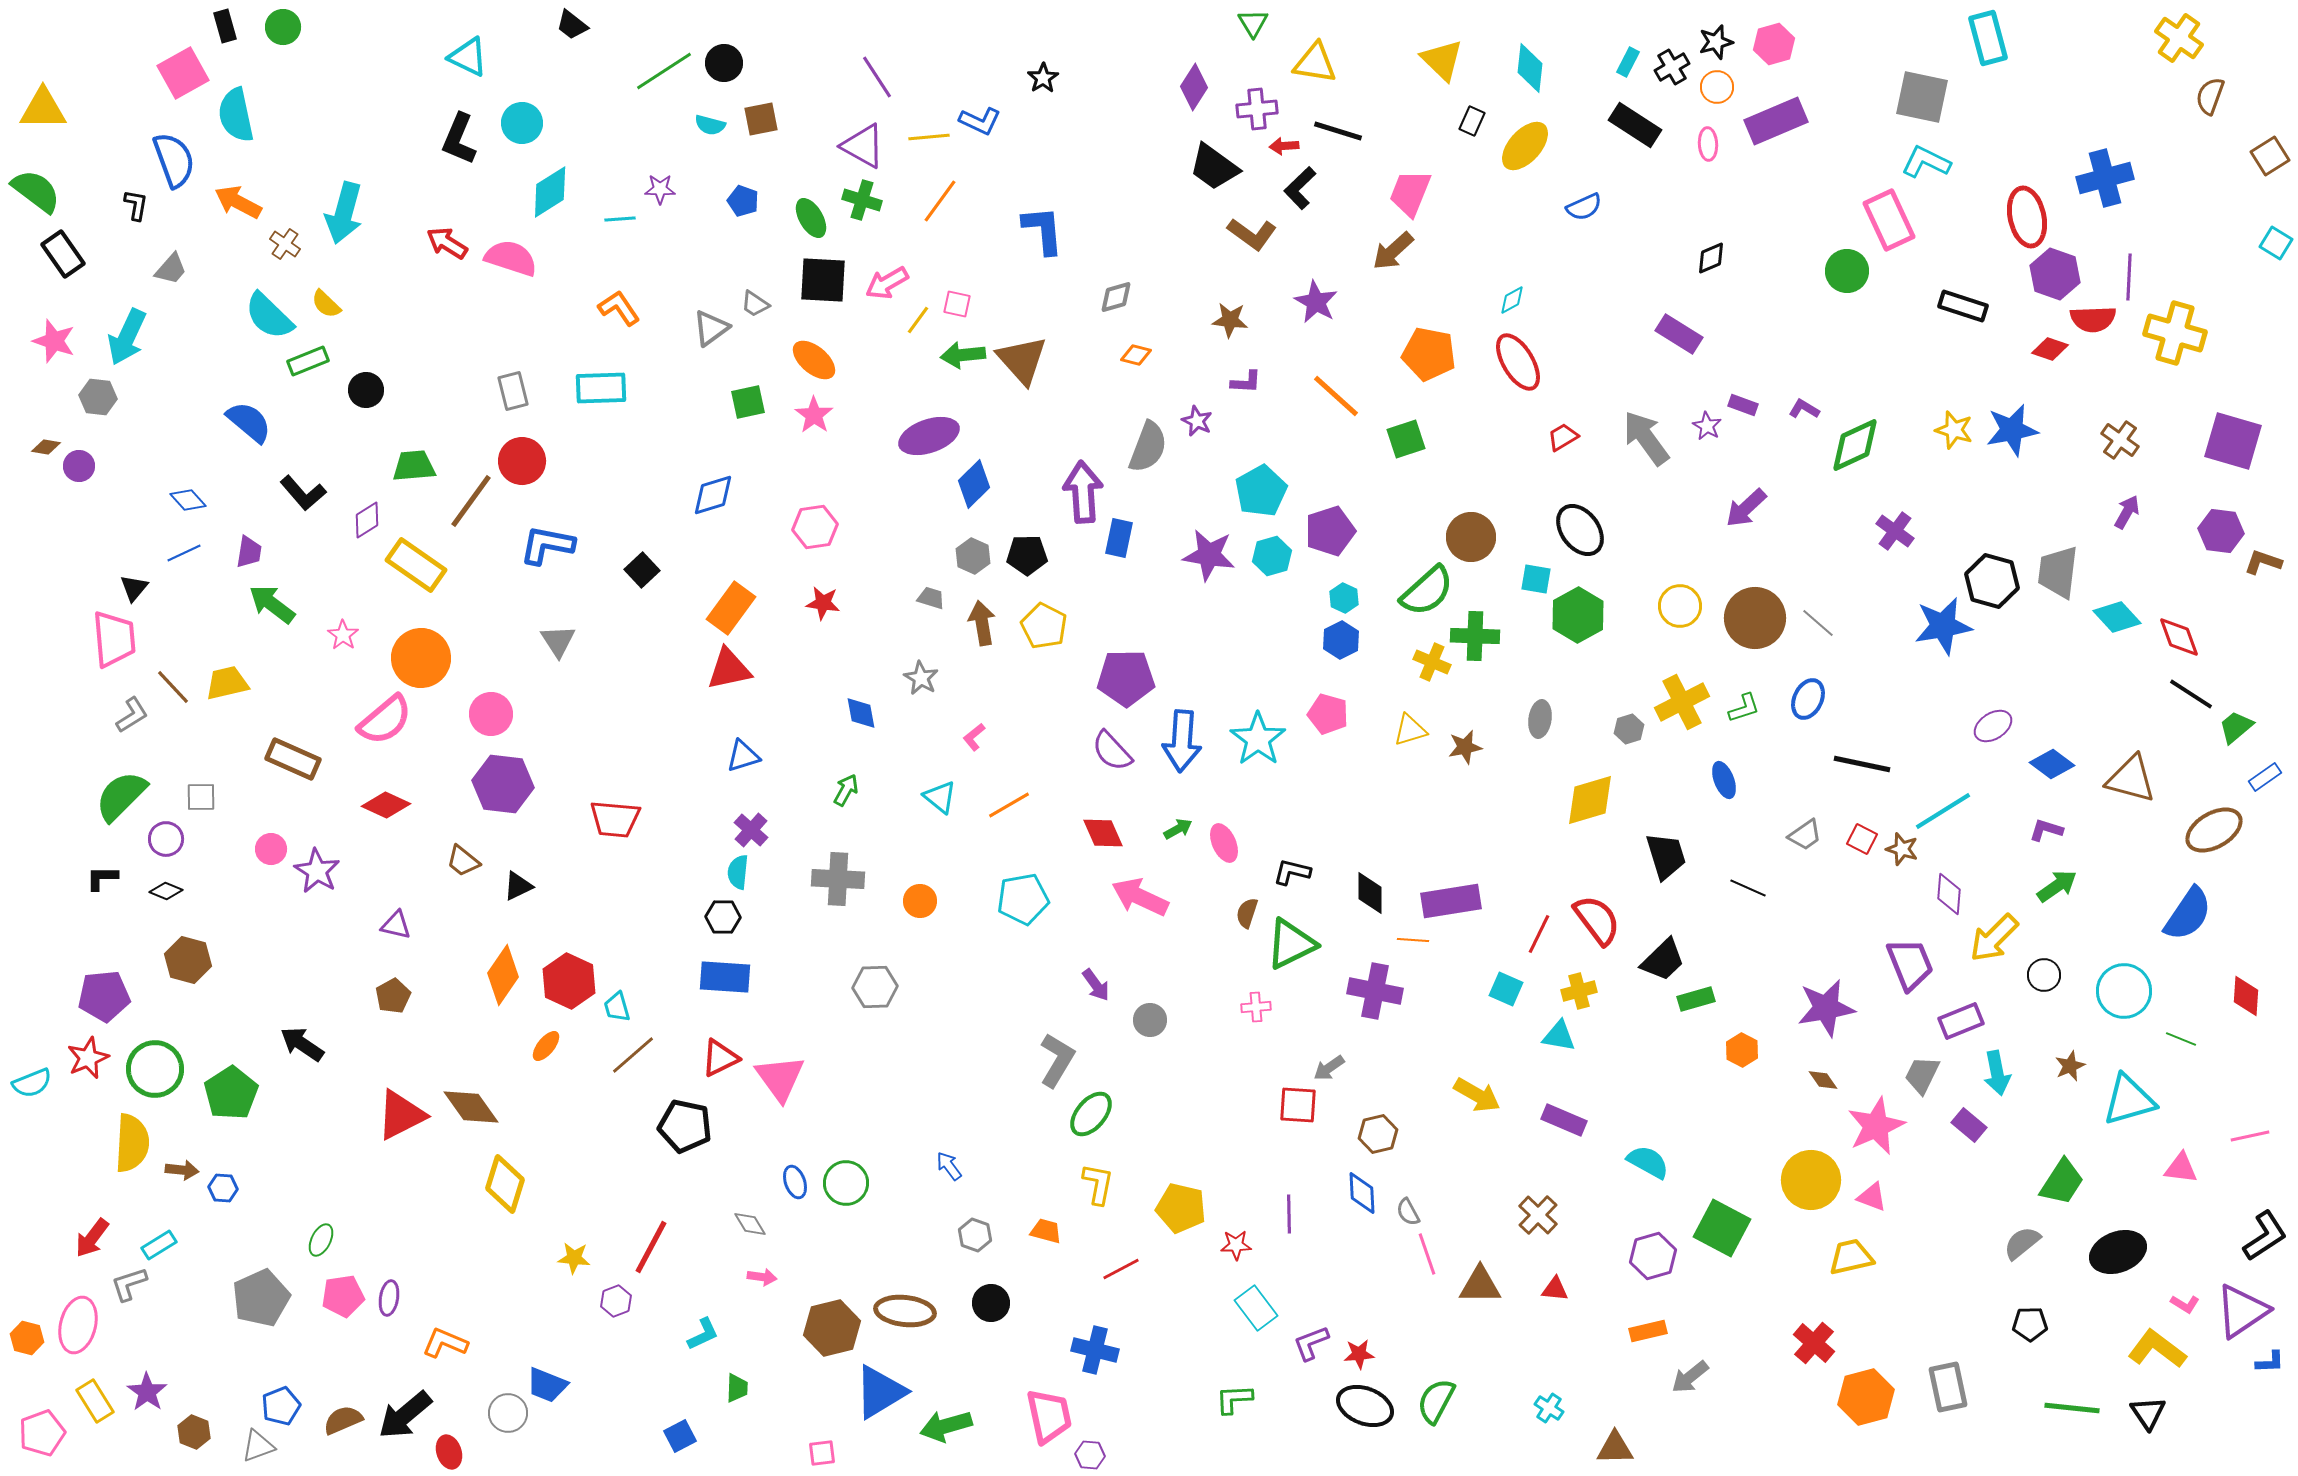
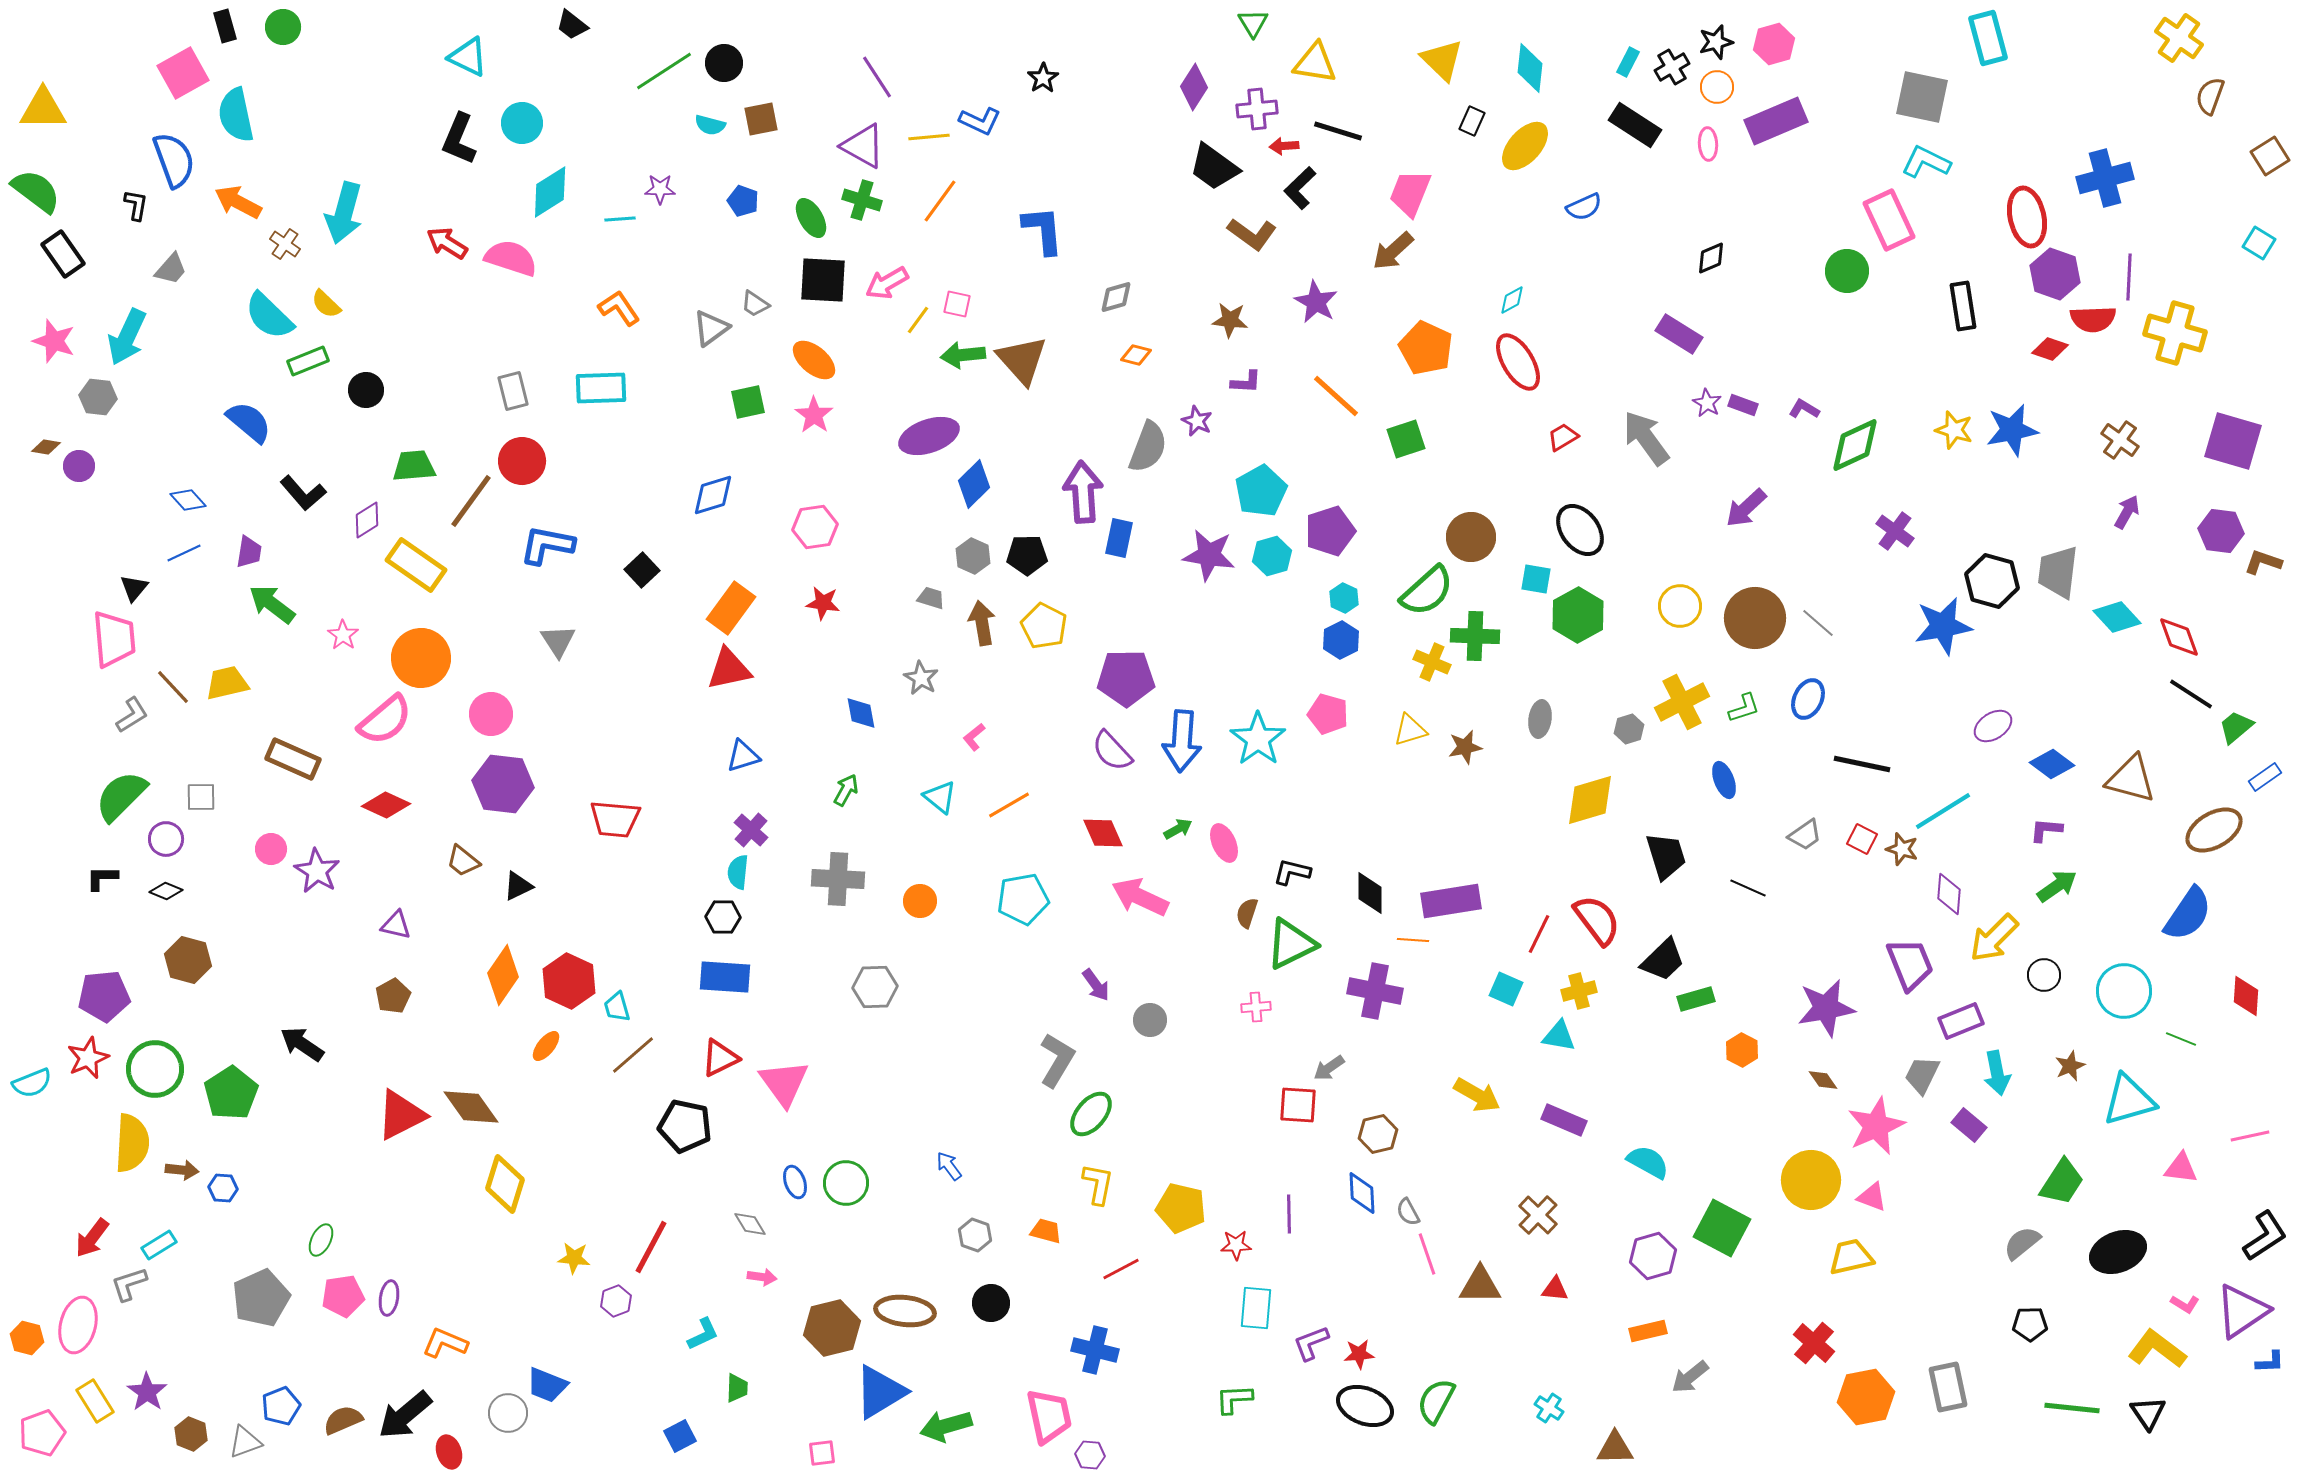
cyan square at (2276, 243): moved 17 px left
black rectangle at (1963, 306): rotated 63 degrees clockwise
orange pentagon at (1429, 354): moved 3 px left, 6 px up; rotated 14 degrees clockwise
purple star at (1707, 426): moved 23 px up
purple L-shape at (2046, 830): rotated 12 degrees counterclockwise
pink triangle at (780, 1078): moved 4 px right, 5 px down
cyan rectangle at (1256, 1308): rotated 42 degrees clockwise
orange hexagon at (1866, 1397): rotated 4 degrees clockwise
brown hexagon at (194, 1432): moved 3 px left, 2 px down
gray triangle at (258, 1446): moved 13 px left, 4 px up
